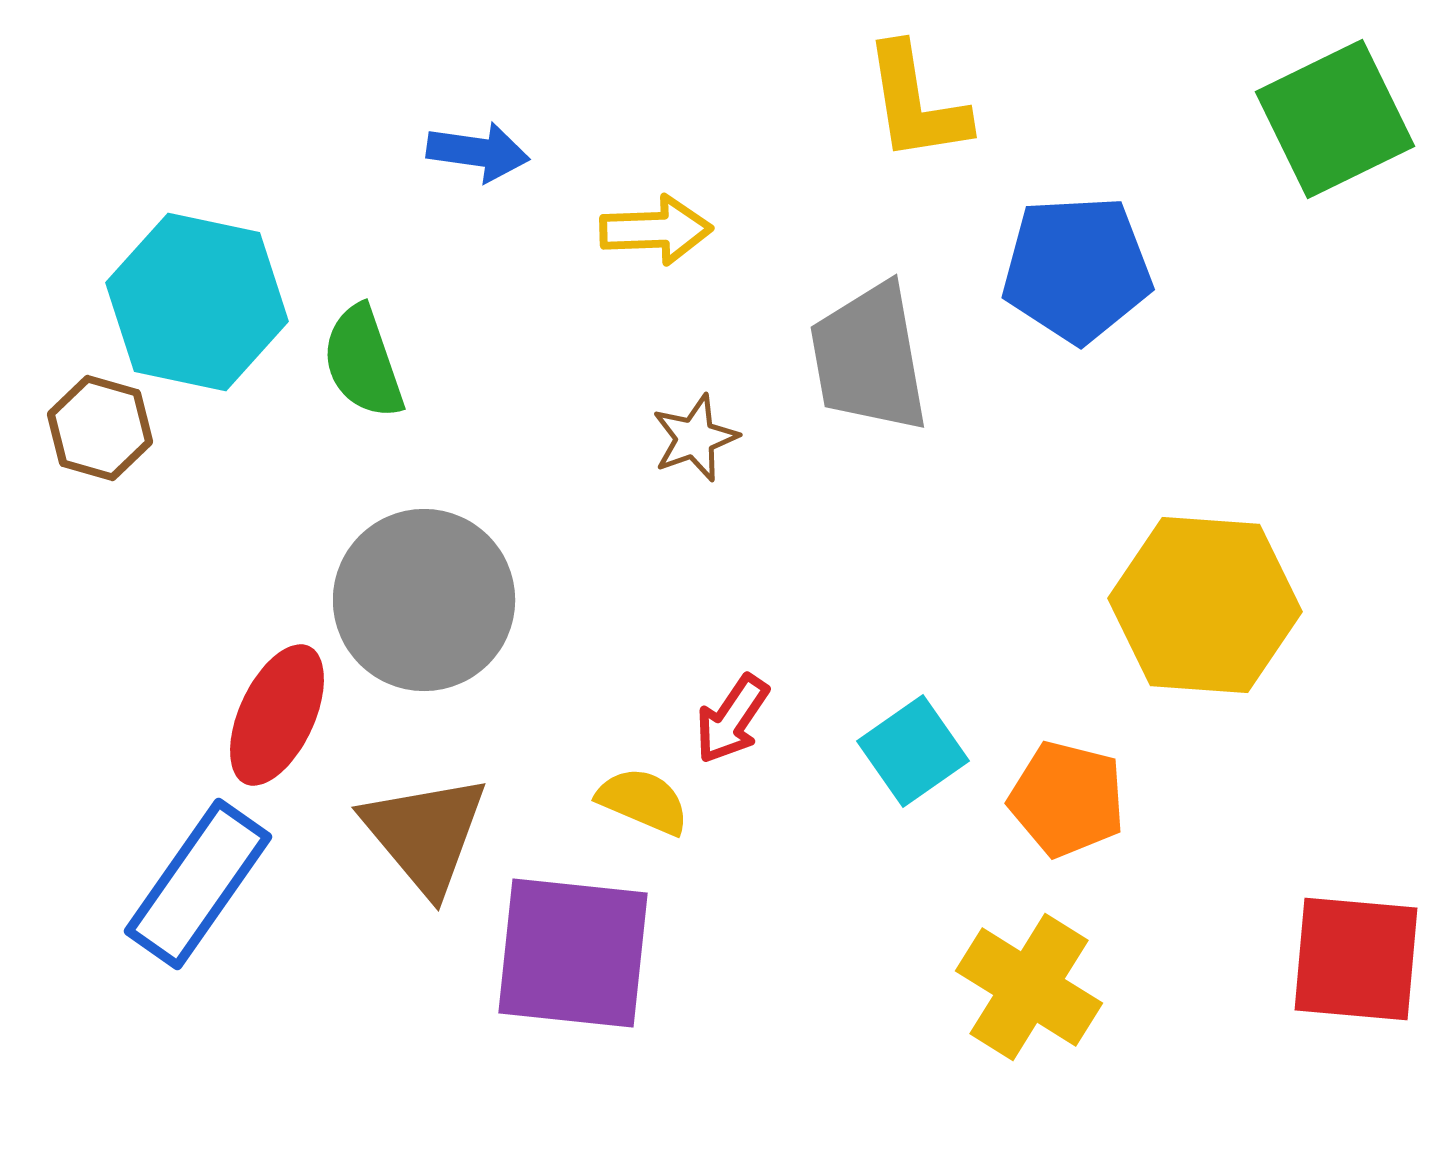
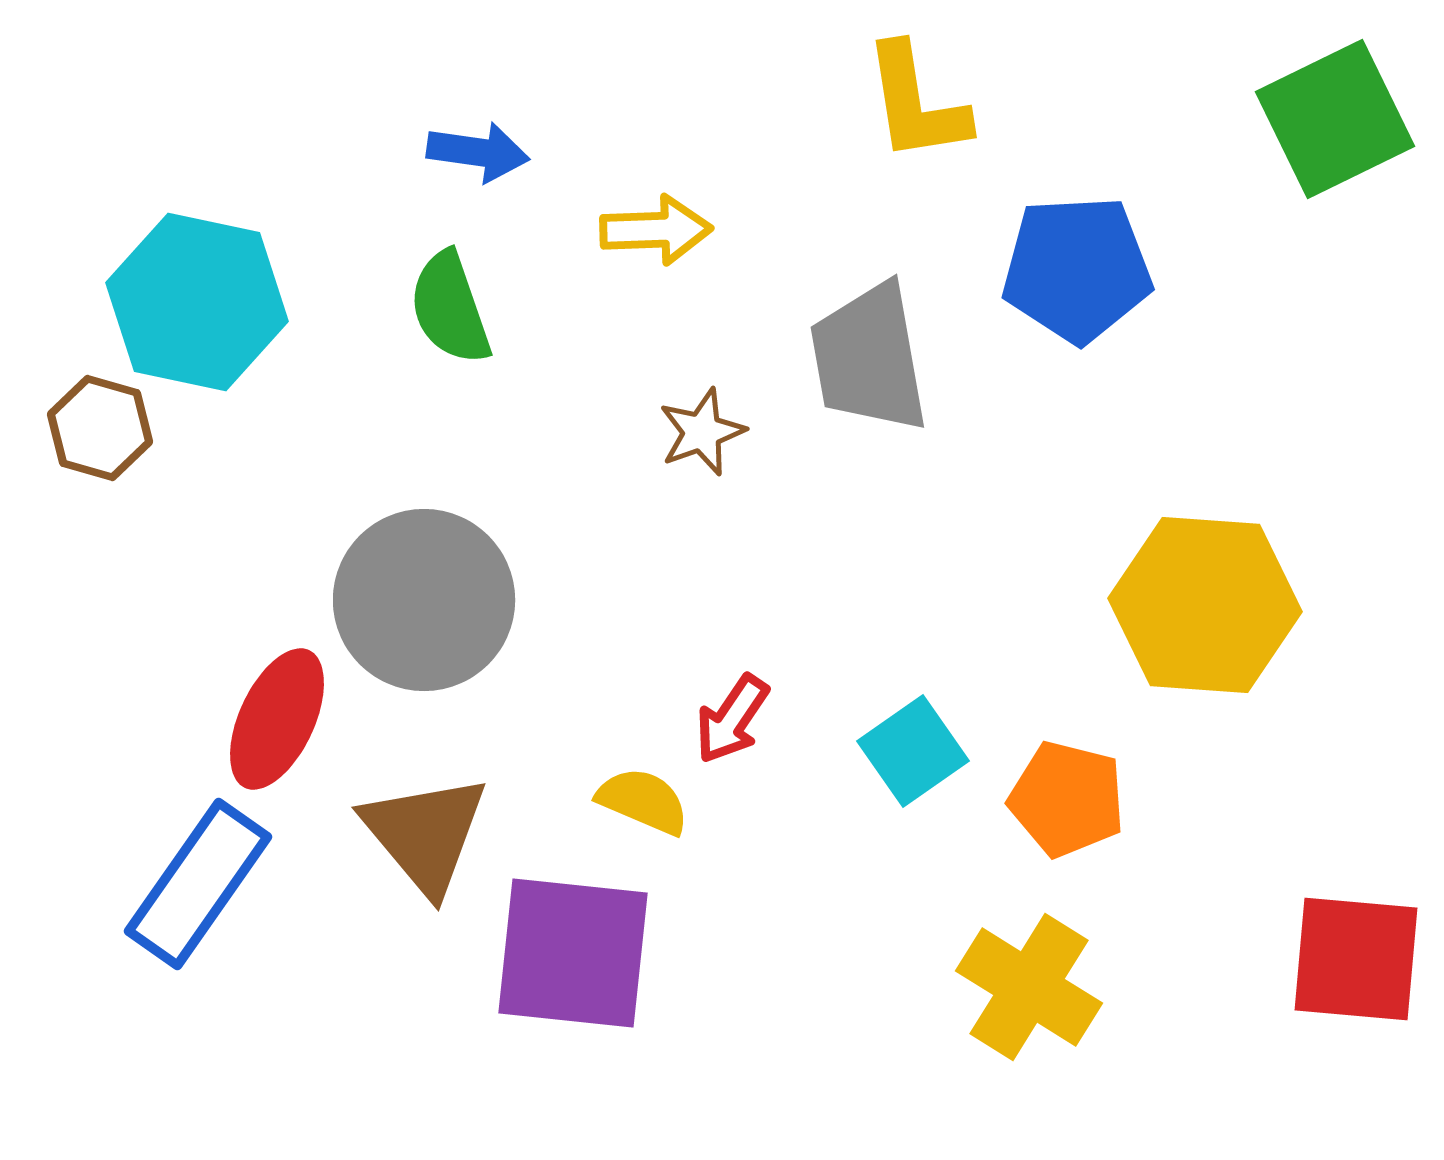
green semicircle: moved 87 px right, 54 px up
brown star: moved 7 px right, 6 px up
red ellipse: moved 4 px down
